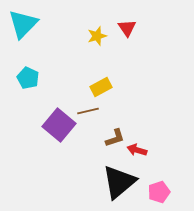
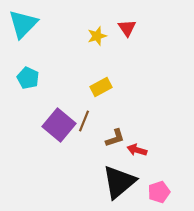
brown line: moved 4 px left, 10 px down; rotated 55 degrees counterclockwise
